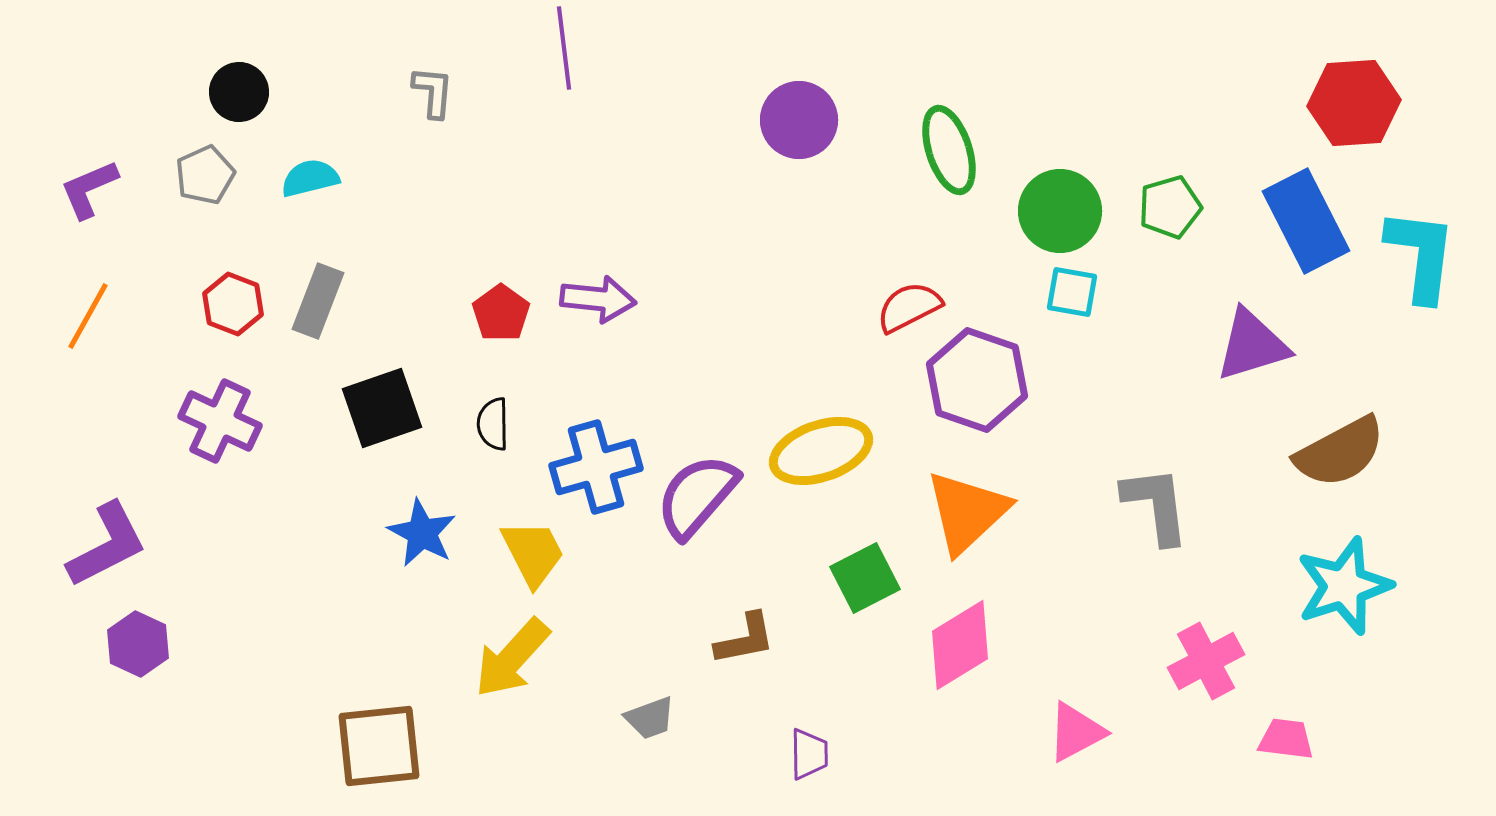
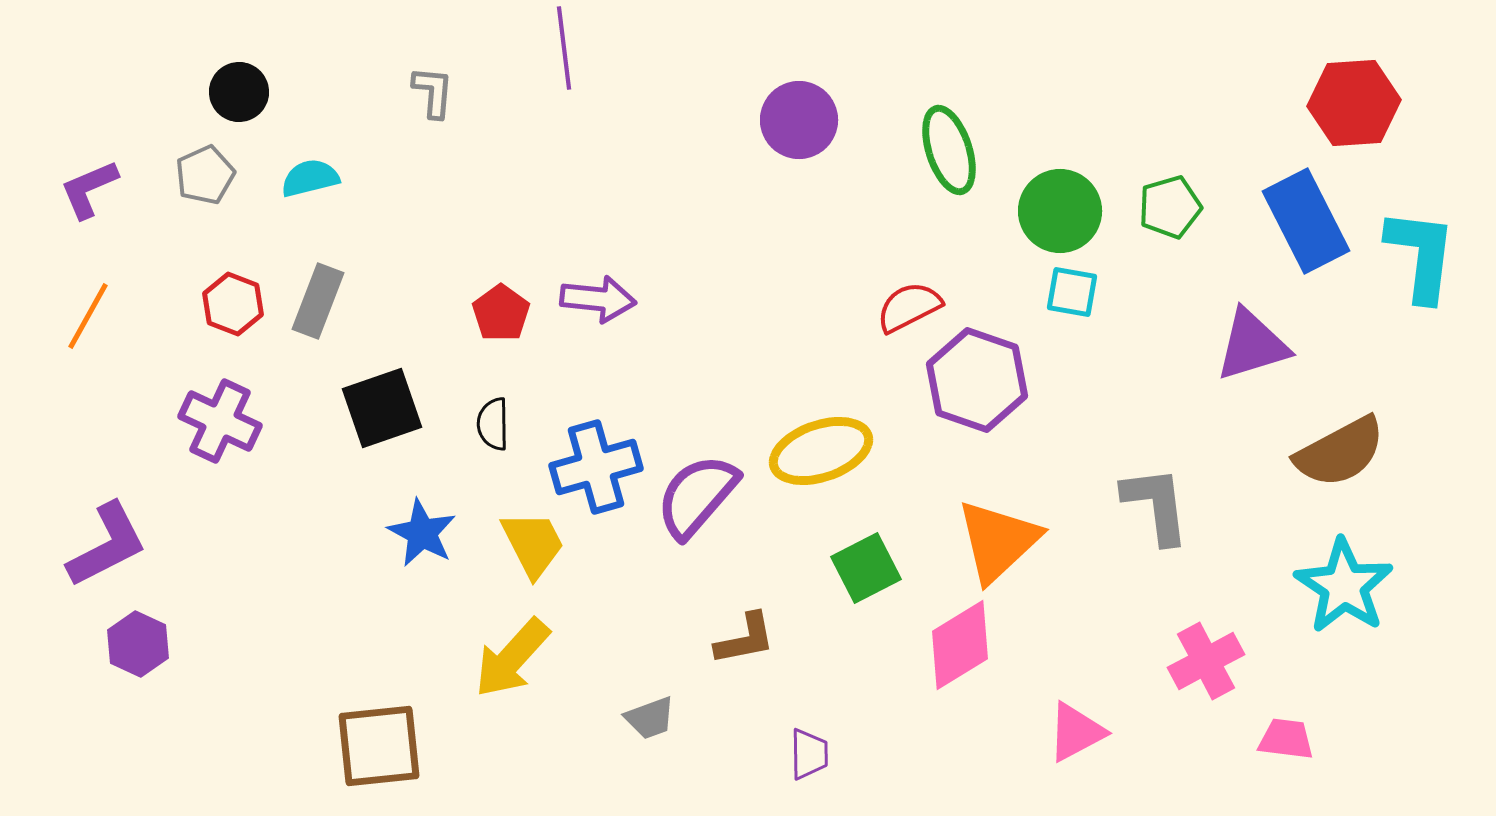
orange triangle at (967, 512): moved 31 px right, 29 px down
yellow trapezoid at (533, 553): moved 9 px up
green square at (865, 578): moved 1 px right, 10 px up
cyan star at (1344, 586): rotated 20 degrees counterclockwise
